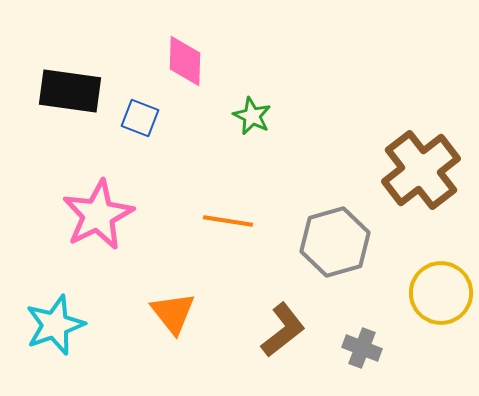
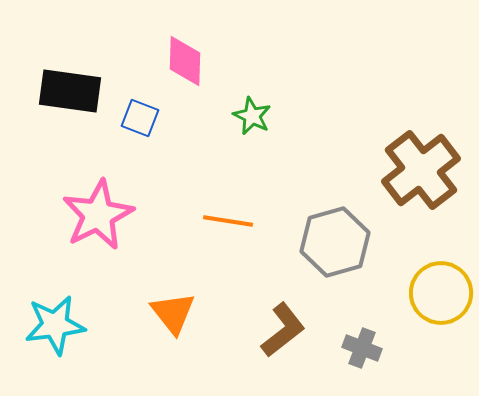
cyan star: rotated 12 degrees clockwise
